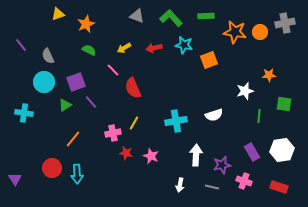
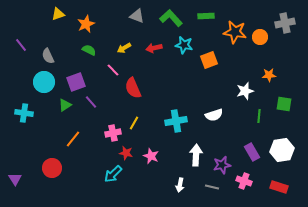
orange circle at (260, 32): moved 5 px down
cyan arrow at (77, 174): moved 36 px right; rotated 48 degrees clockwise
